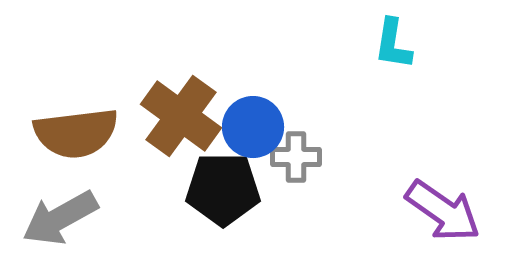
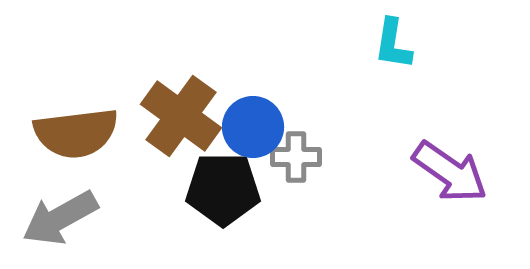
purple arrow: moved 7 px right, 39 px up
